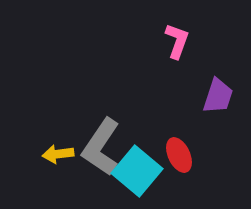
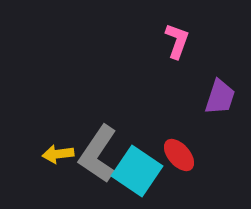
purple trapezoid: moved 2 px right, 1 px down
gray L-shape: moved 3 px left, 7 px down
red ellipse: rotated 16 degrees counterclockwise
cyan square: rotated 6 degrees counterclockwise
